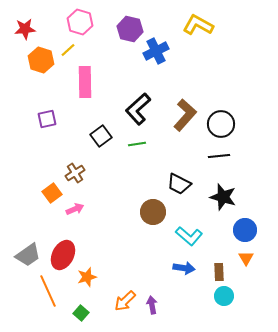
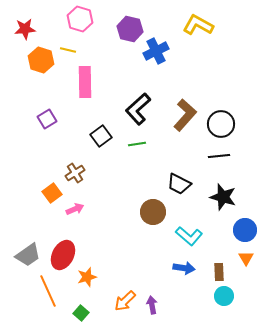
pink hexagon: moved 3 px up
yellow line: rotated 56 degrees clockwise
purple square: rotated 18 degrees counterclockwise
